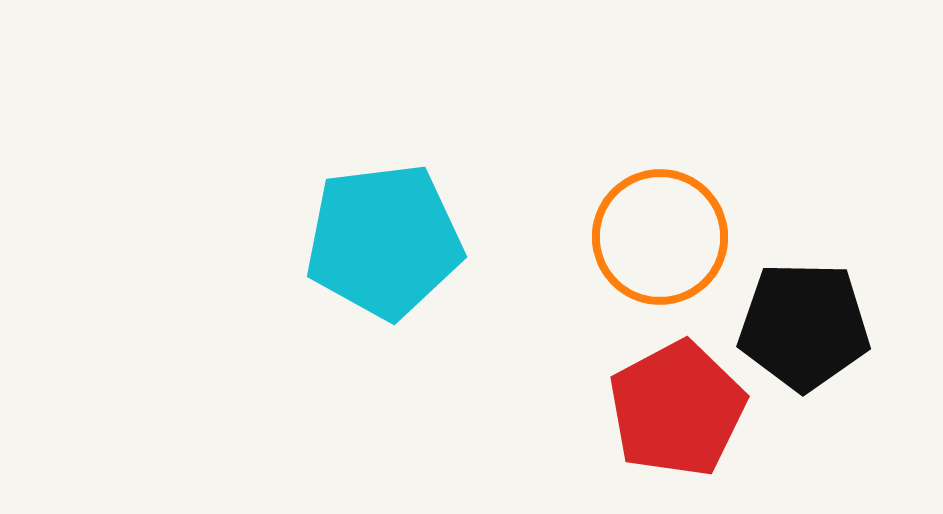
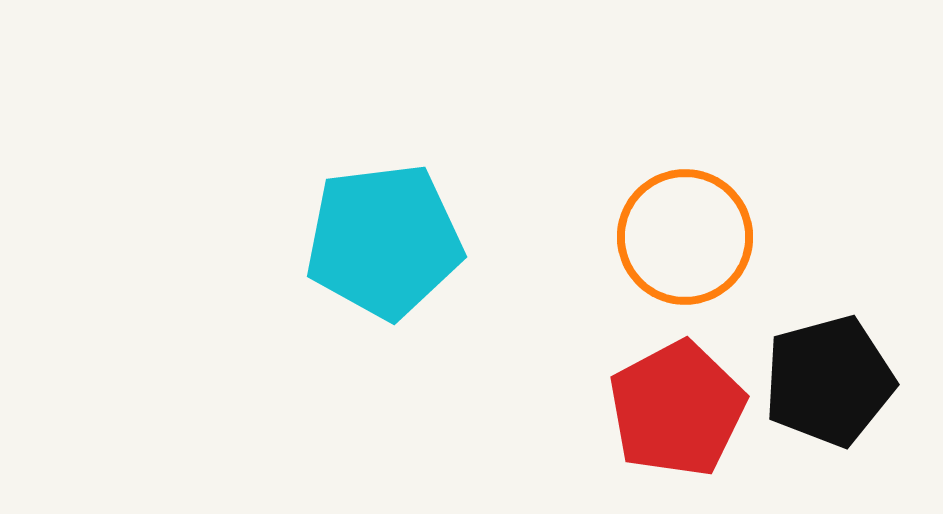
orange circle: moved 25 px right
black pentagon: moved 25 px right, 55 px down; rotated 16 degrees counterclockwise
